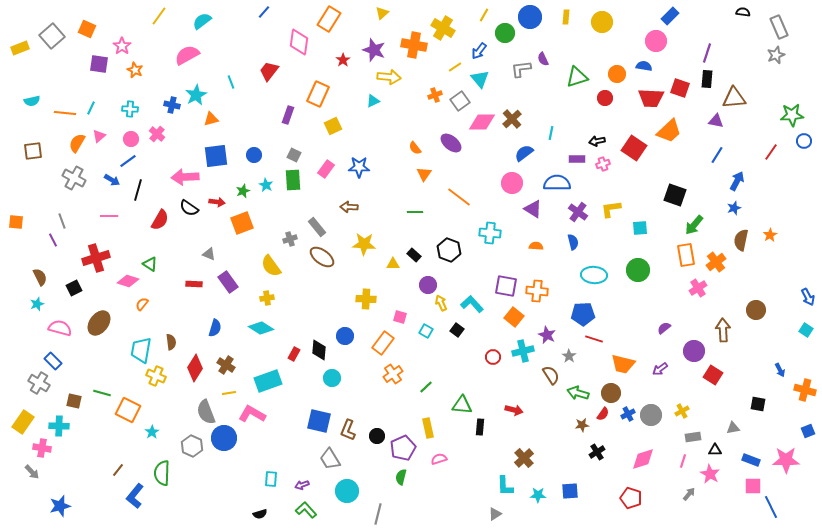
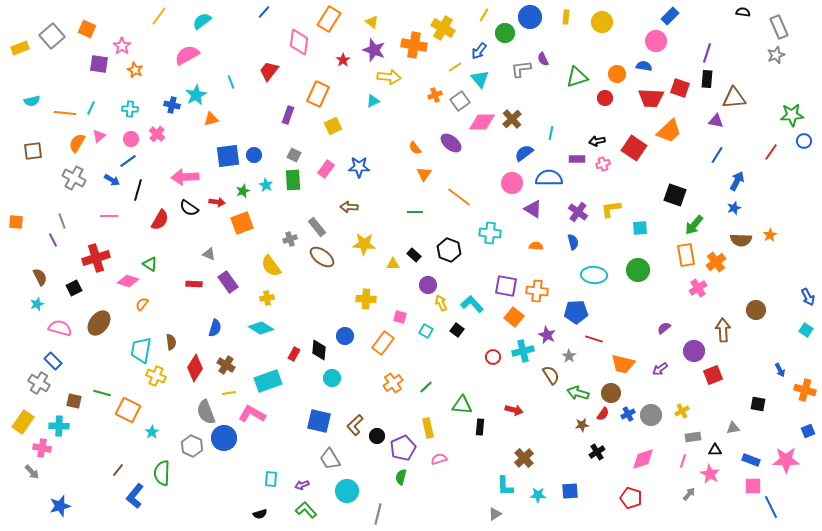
yellow triangle at (382, 13): moved 10 px left, 9 px down; rotated 40 degrees counterclockwise
blue square at (216, 156): moved 12 px right
blue semicircle at (557, 183): moved 8 px left, 5 px up
brown semicircle at (741, 240): rotated 100 degrees counterclockwise
blue pentagon at (583, 314): moved 7 px left, 2 px up
orange cross at (393, 374): moved 9 px down
red square at (713, 375): rotated 36 degrees clockwise
brown L-shape at (348, 430): moved 7 px right, 5 px up; rotated 25 degrees clockwise
